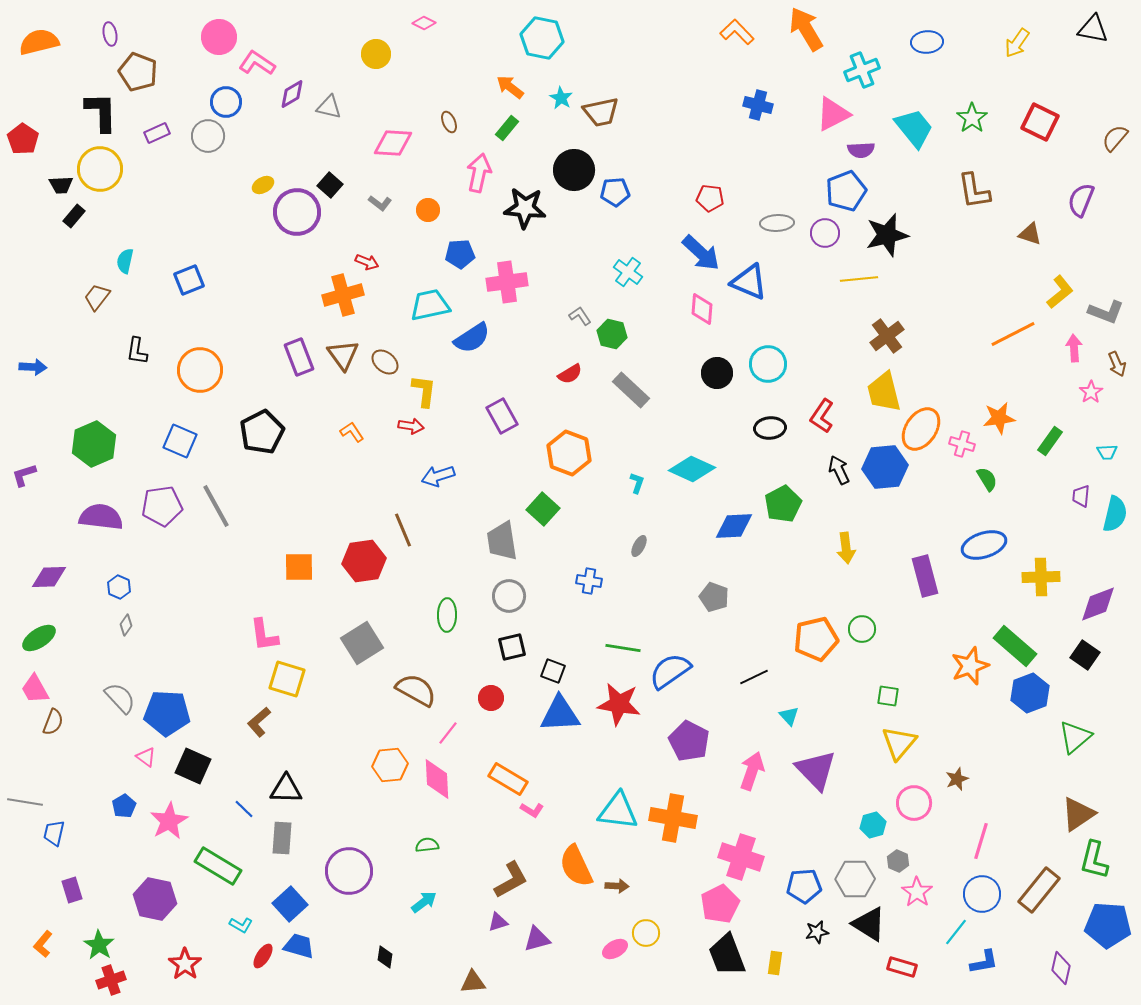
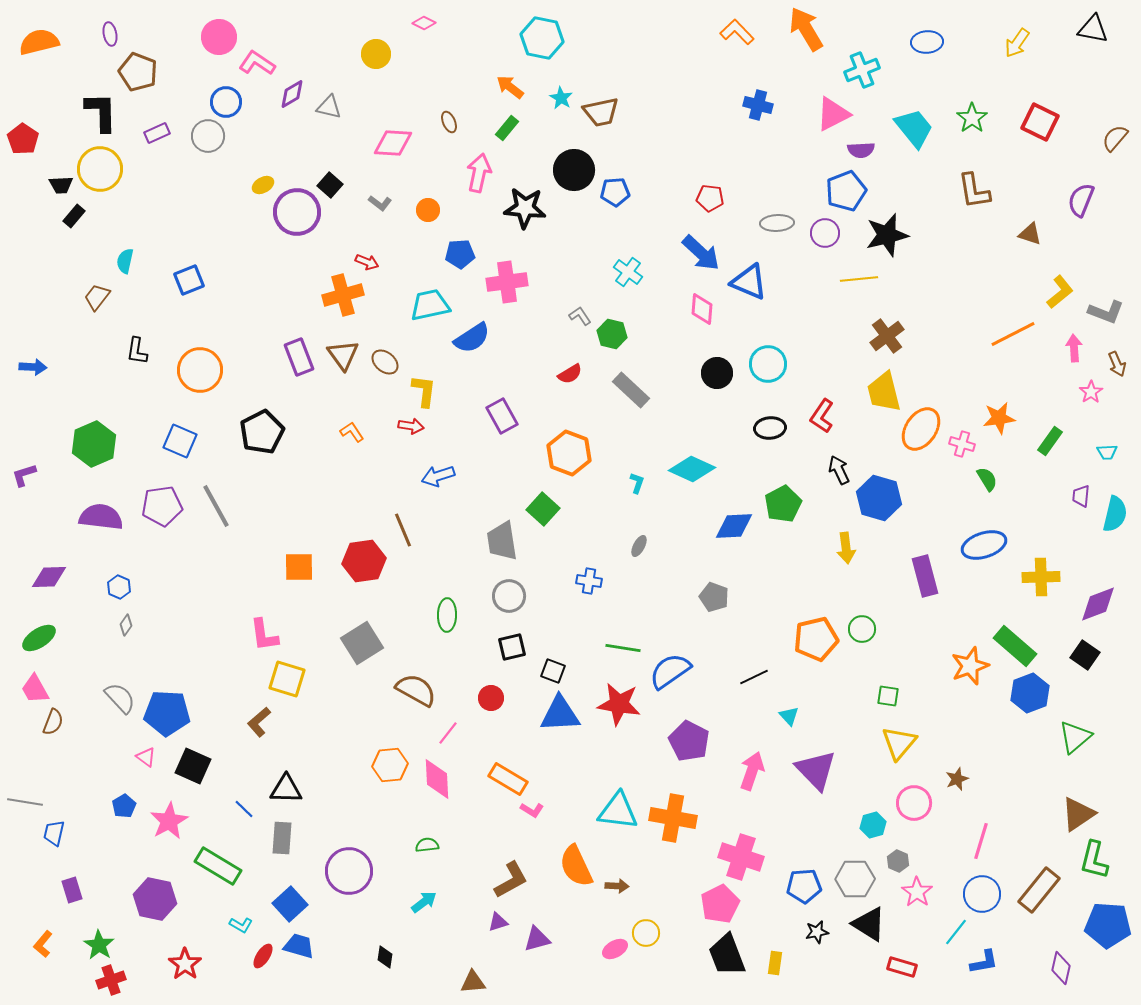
blue hexagon at (885, 467): moved 6 px left, 31 px down; rotated 21 degrees clockwise
